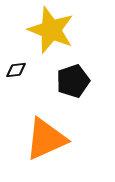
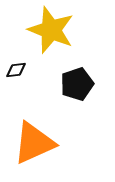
black pentagon: moved 4 px right, 3 px down
orange triangle: moved 12 px left, 4 px down
